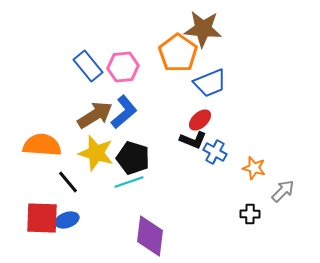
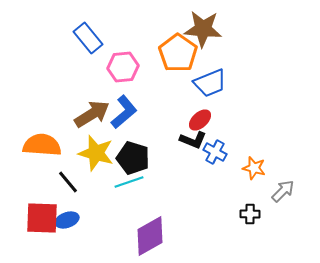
blue rectangle: moved 28 px up
brown arrow: moved 3 px left, 1 px up
purple diamond: rotated 54 degrees clockwise
